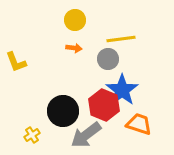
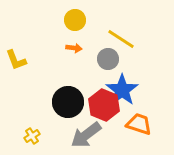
yellow line: rotated 40 degrees clockwise
yellow L-shape: moved 2 px up
black circle: moved 5 px right, 9 px up
yellow cross: moved 1 px down
